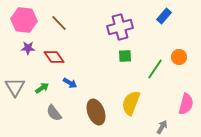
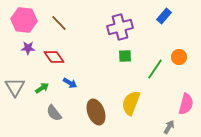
gray arrow: moved 7 px right
